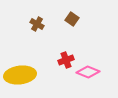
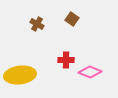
red cross: rotated 21 degrees clockwise
pink diamond: moved 2 px right
